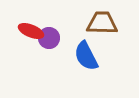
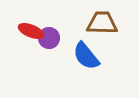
blue semicircle: rotated 12 degrees counterclockwise
